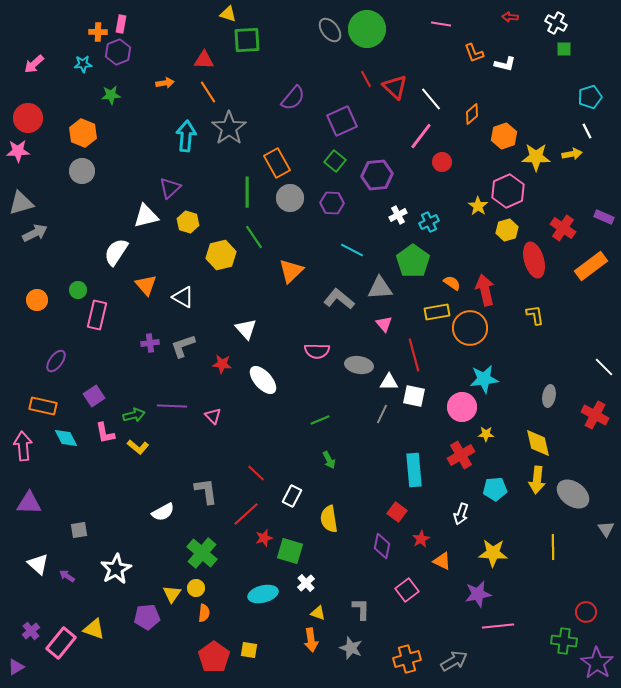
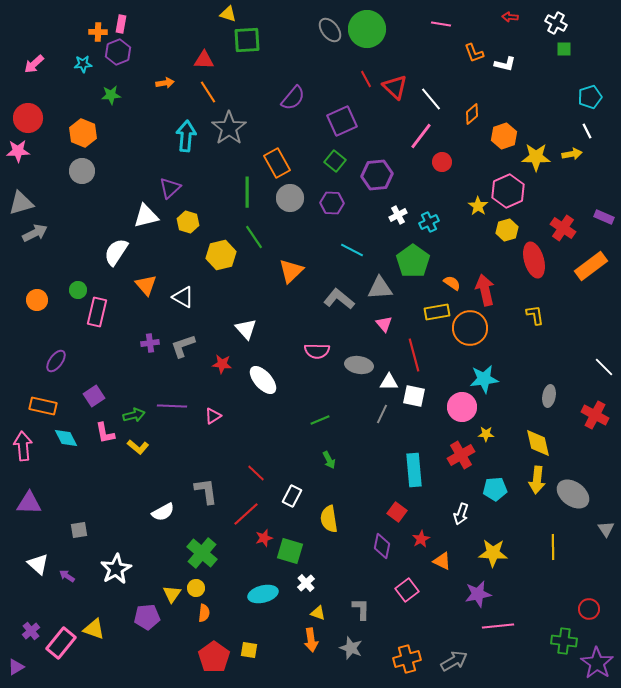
pink rectangle at (97, 315): moved 3 px up
pink triangle at (213, 416): rotated 42 degrees clockwise
red circle at (586, 612): moved 3 px right, 3 px up
